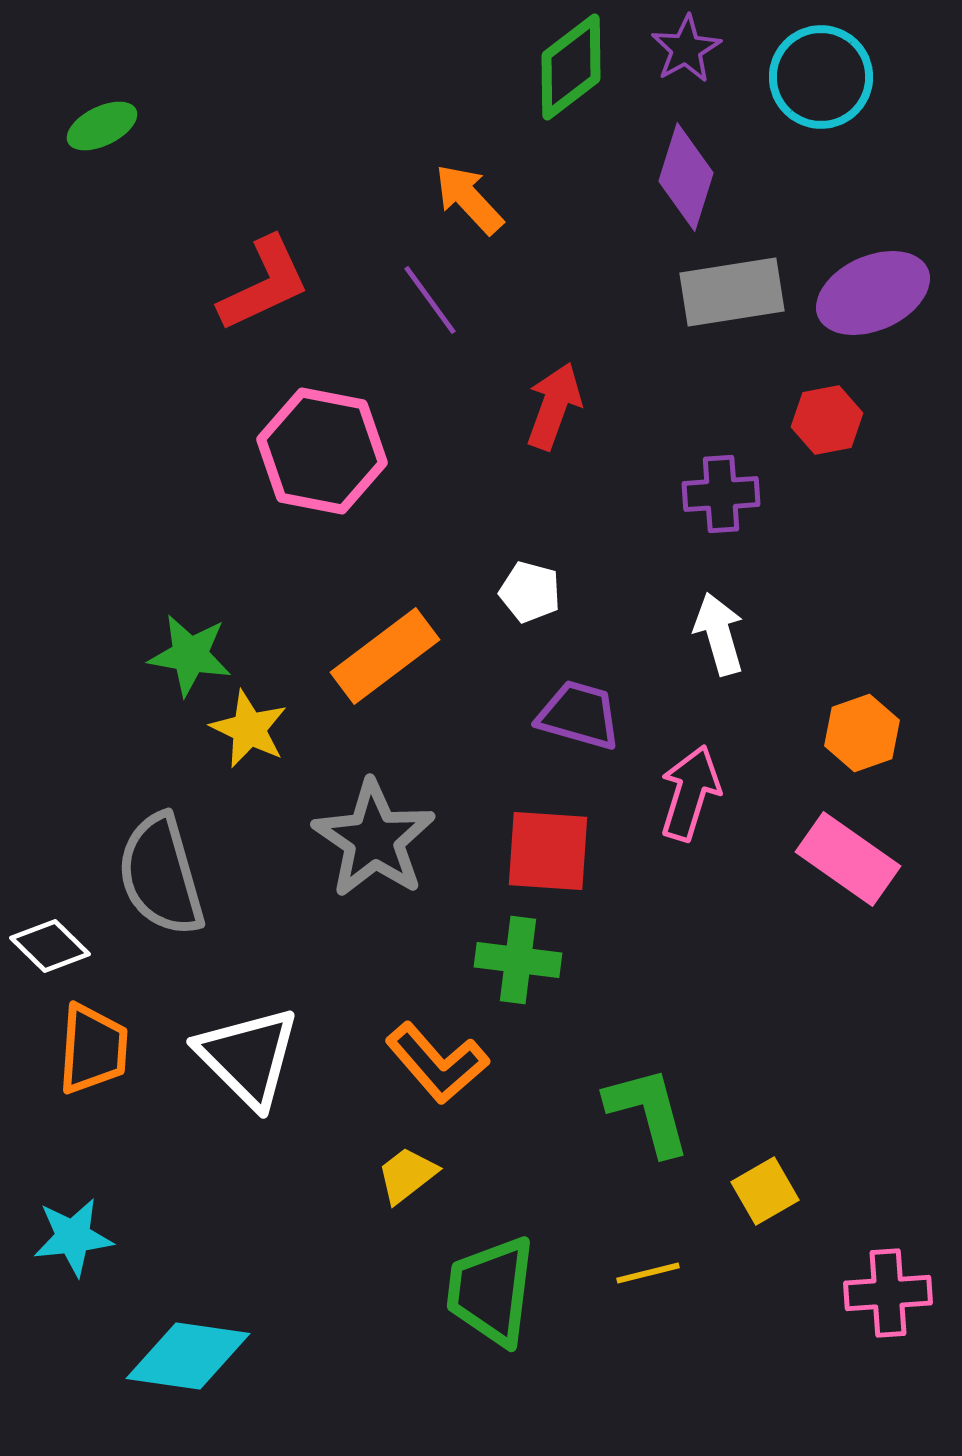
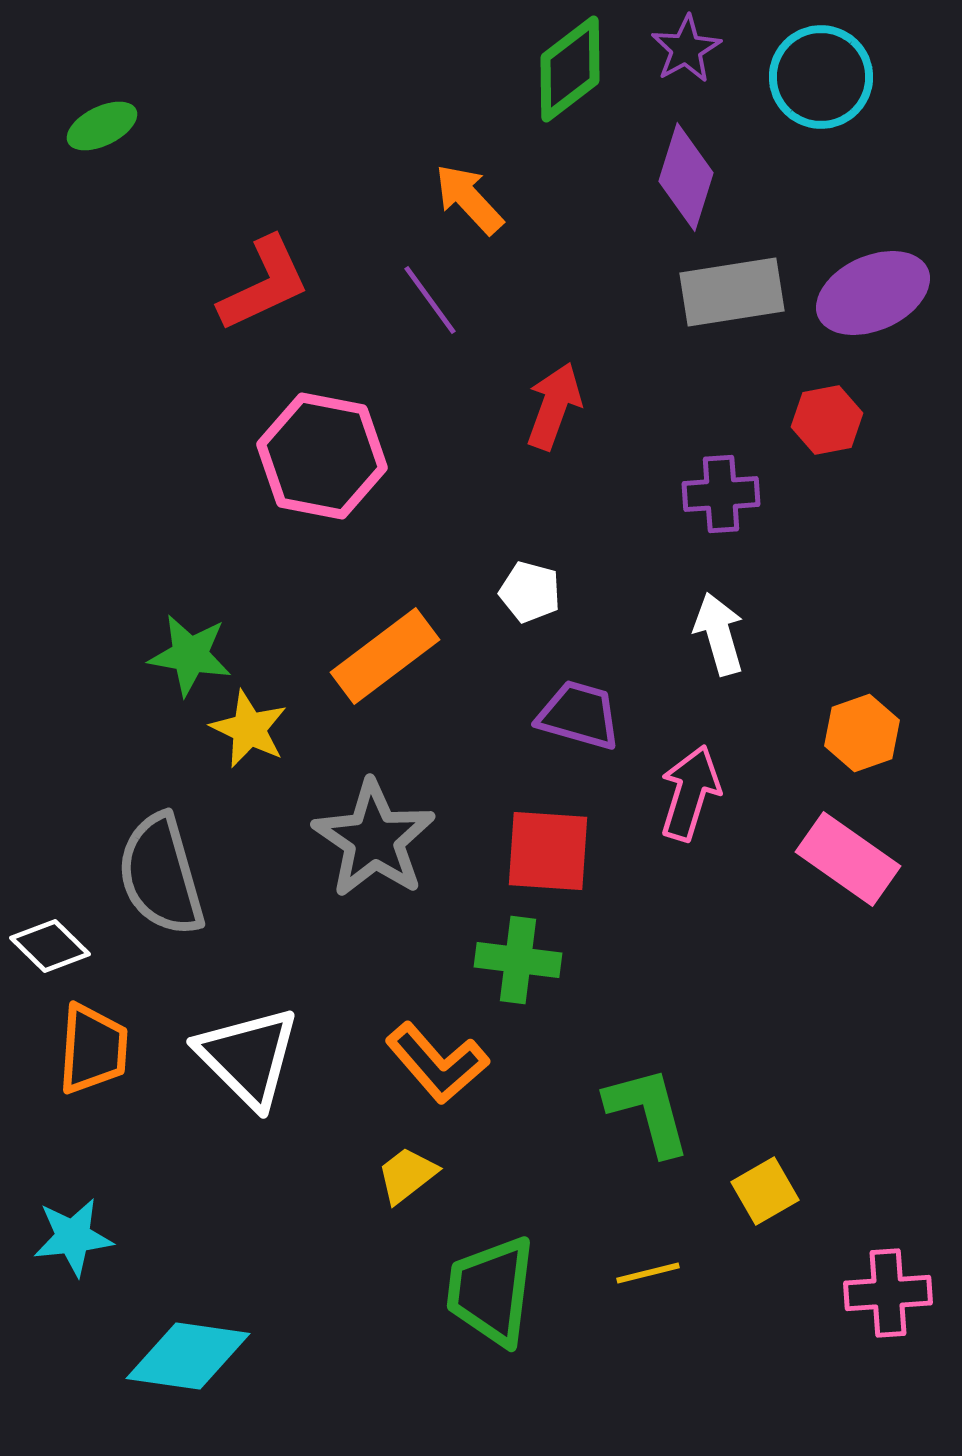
green diamond: moved 1 px left, 2 px down
pink hexagon: moved 5 px down
